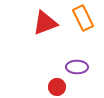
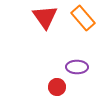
orange rectangle: rotated 15 degrees counterclockwise
red triangle: moved 6 px up; rotated 44 degrees counterclockwise
